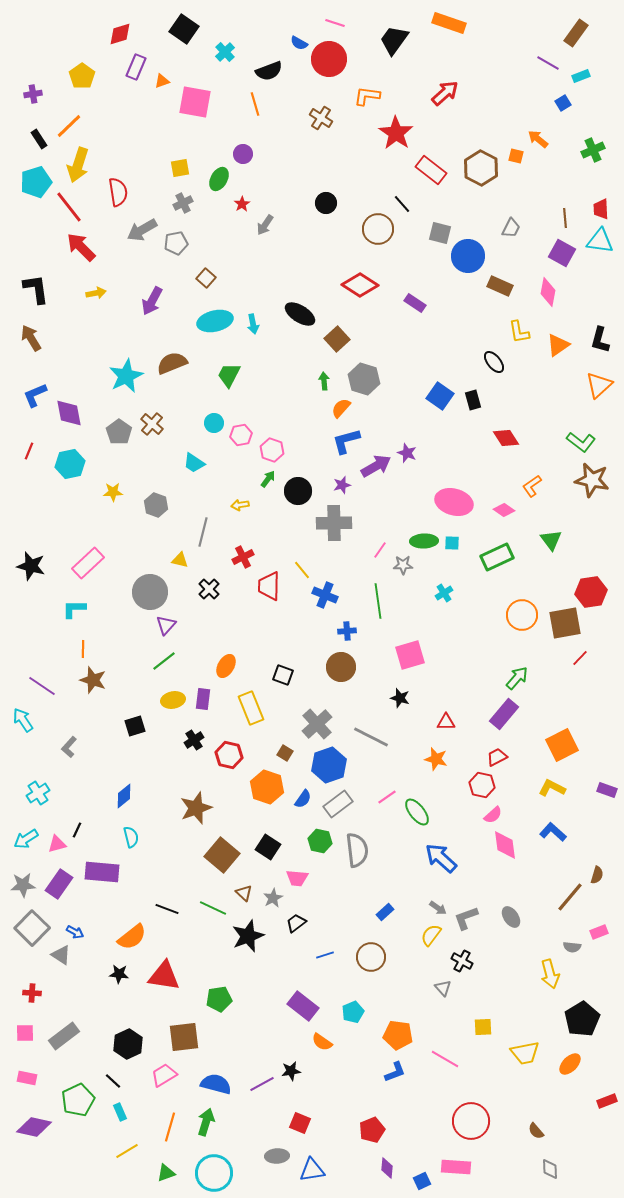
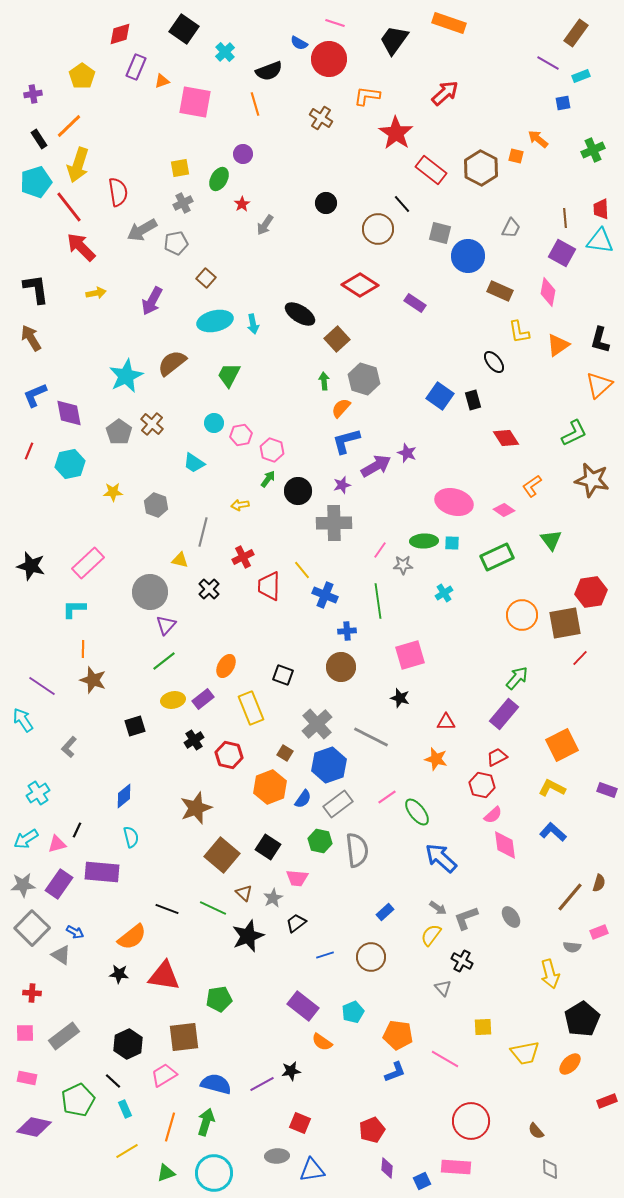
blue square at (563, 103): rotated 21 degrees clockwise
brown rectangle at (500, 286): moved 5 px down
brown semicircle at (172, 363): rotated 16 degrees counterclockwise
green L-shape at (581, 442): moved 7 px left, 9 px up; rotated 64 degrees counterclockwise
purple rectangle at (203, 699): rotated 45 degrees clockwise
orange hexagon at (267, 787): moved 3 px right; rotated 20 degrees clockwise
brown semicircle at (597, 875): moved 2 px right, 8 px down
cyan rectangle at (120, 1112): moved 5 px right, 3 px up
